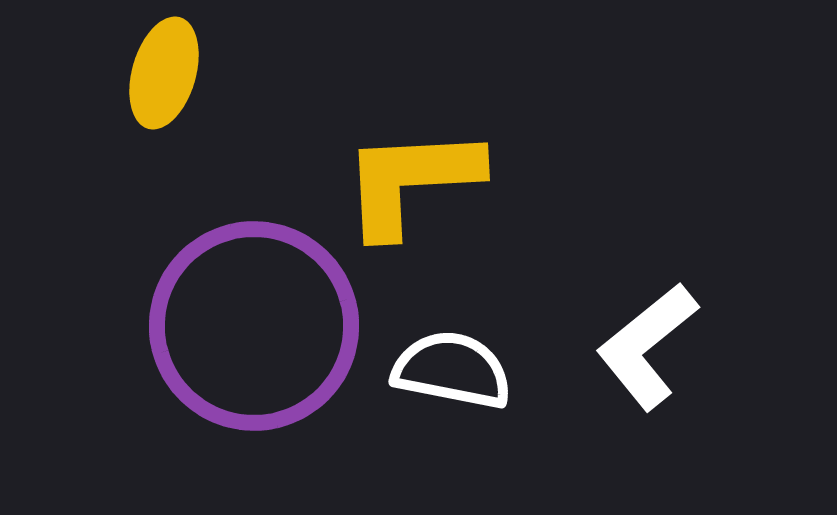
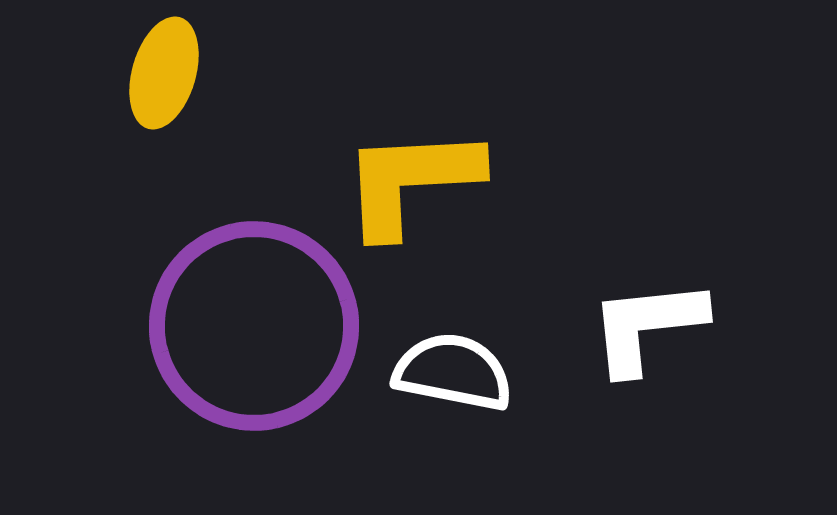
white L-shape: moved 20 px up; rotated 33 degrees clockwise
white semicircle: moved 1 px right, 2 px down
